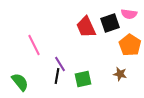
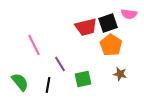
black square: moved 2 px left
red trapezoid: rotated 80 degrees counterclockwise
orange pentagon: moved 19 px left
black line: moved 9 px left, 9 px down
